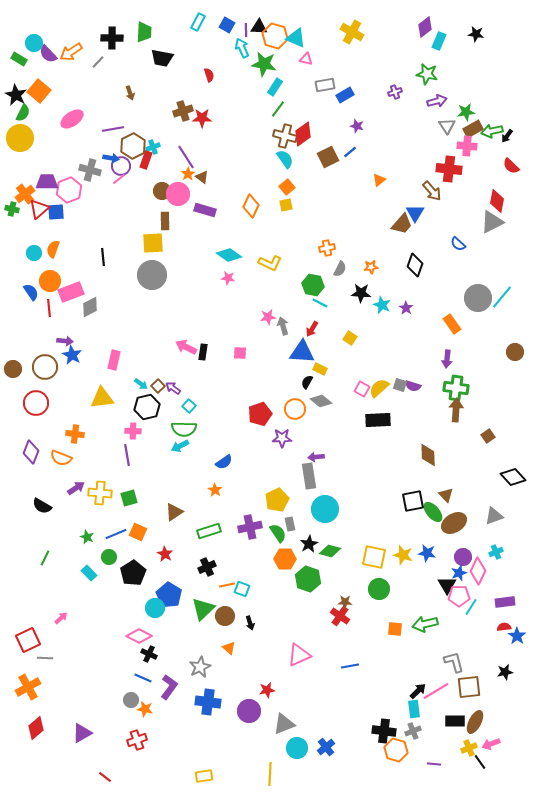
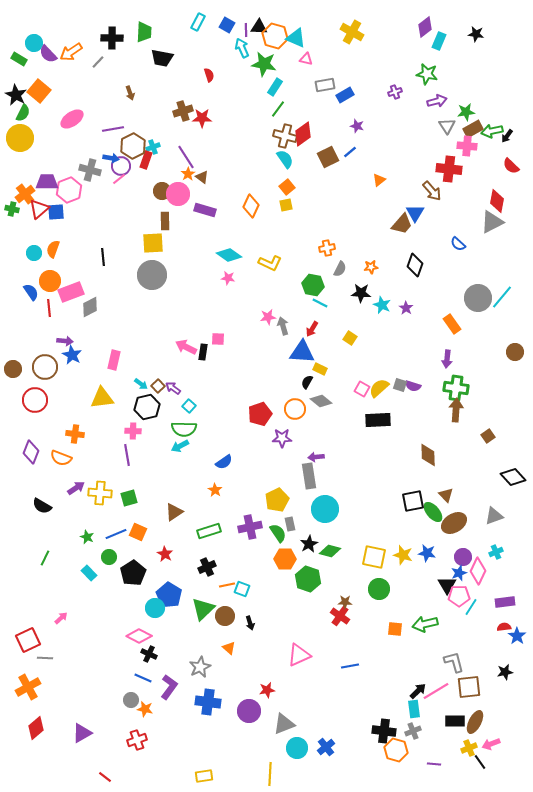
pink square at (240, 353): moved 22 px left, 14 px up
red circle at (36, 403): moved 1 px left, 3 px up
